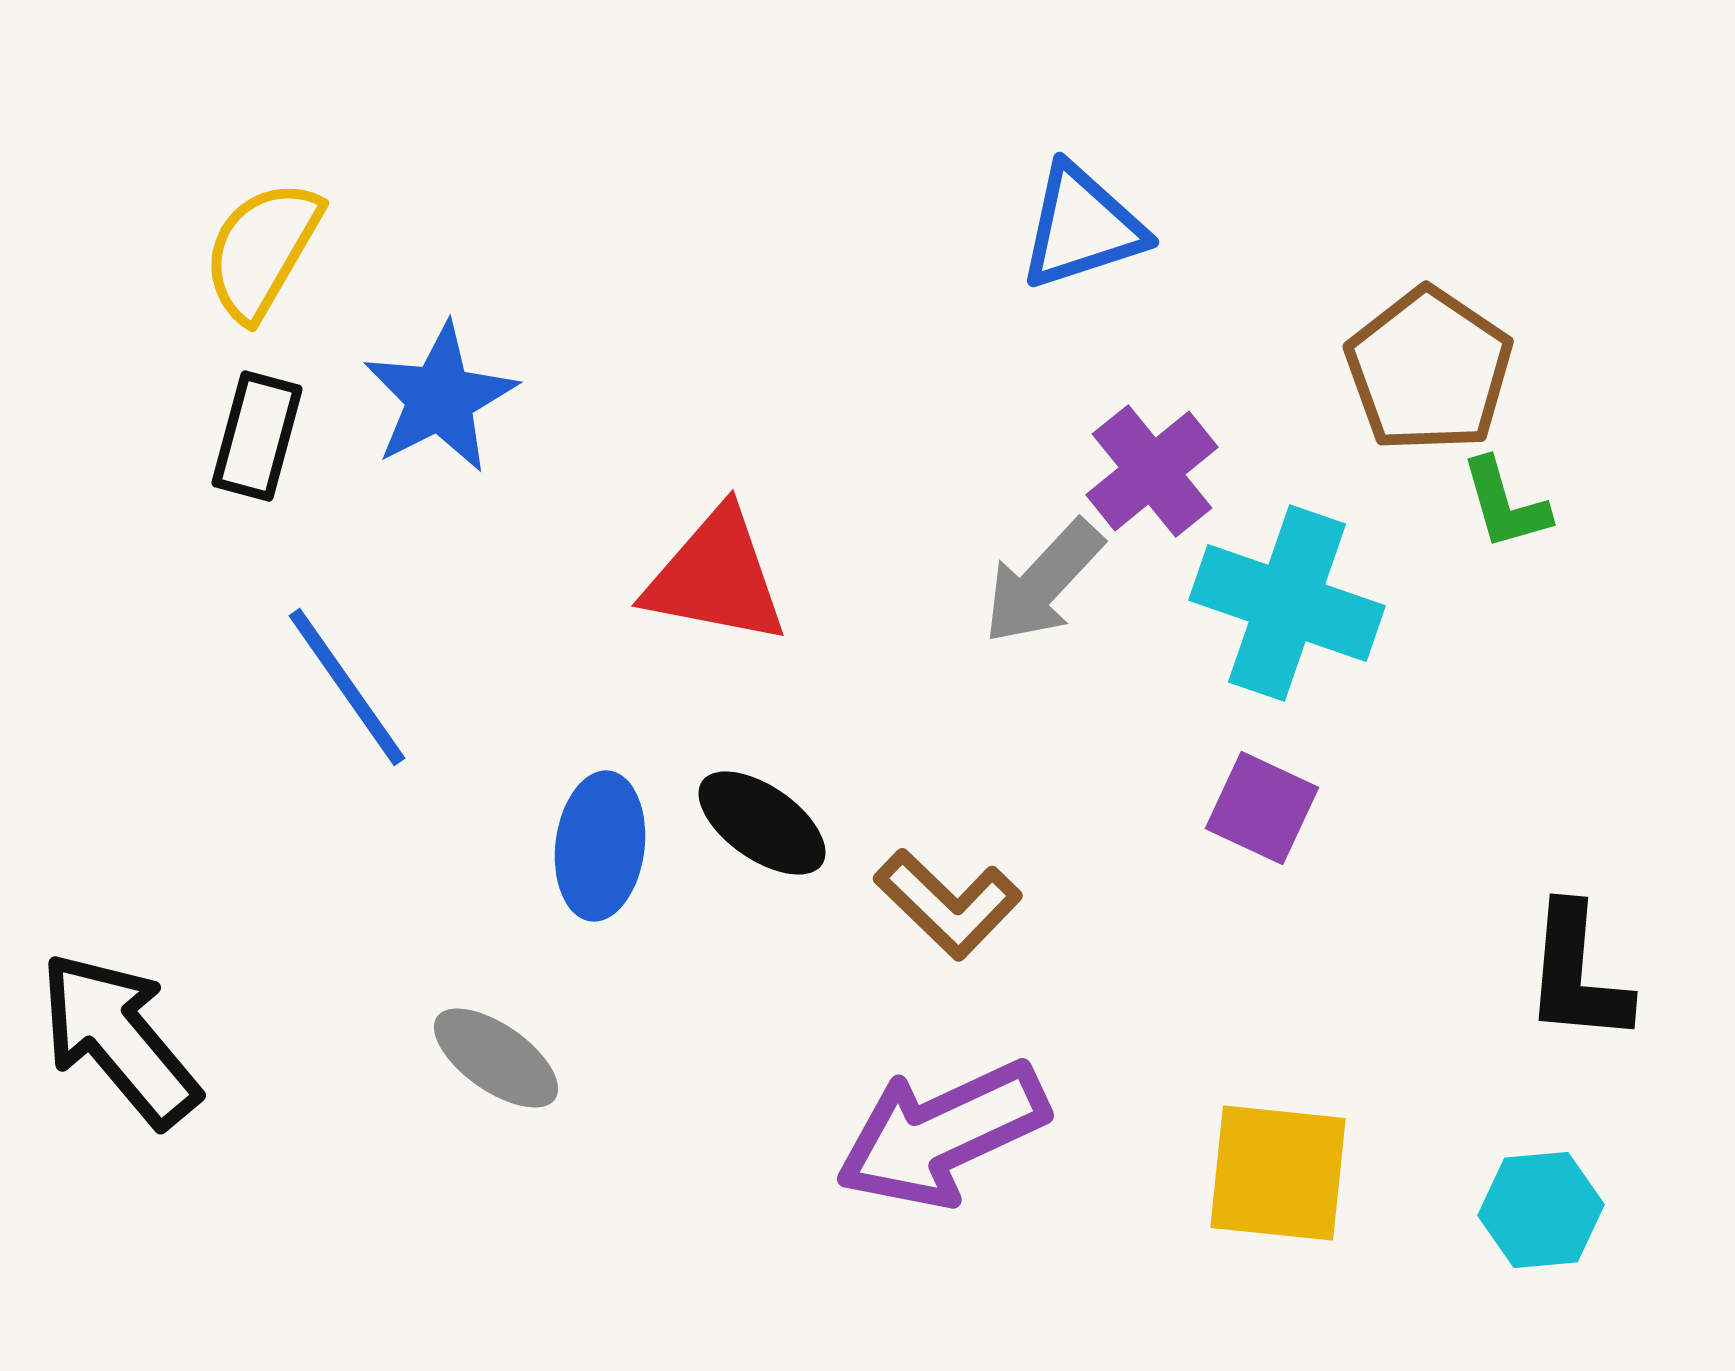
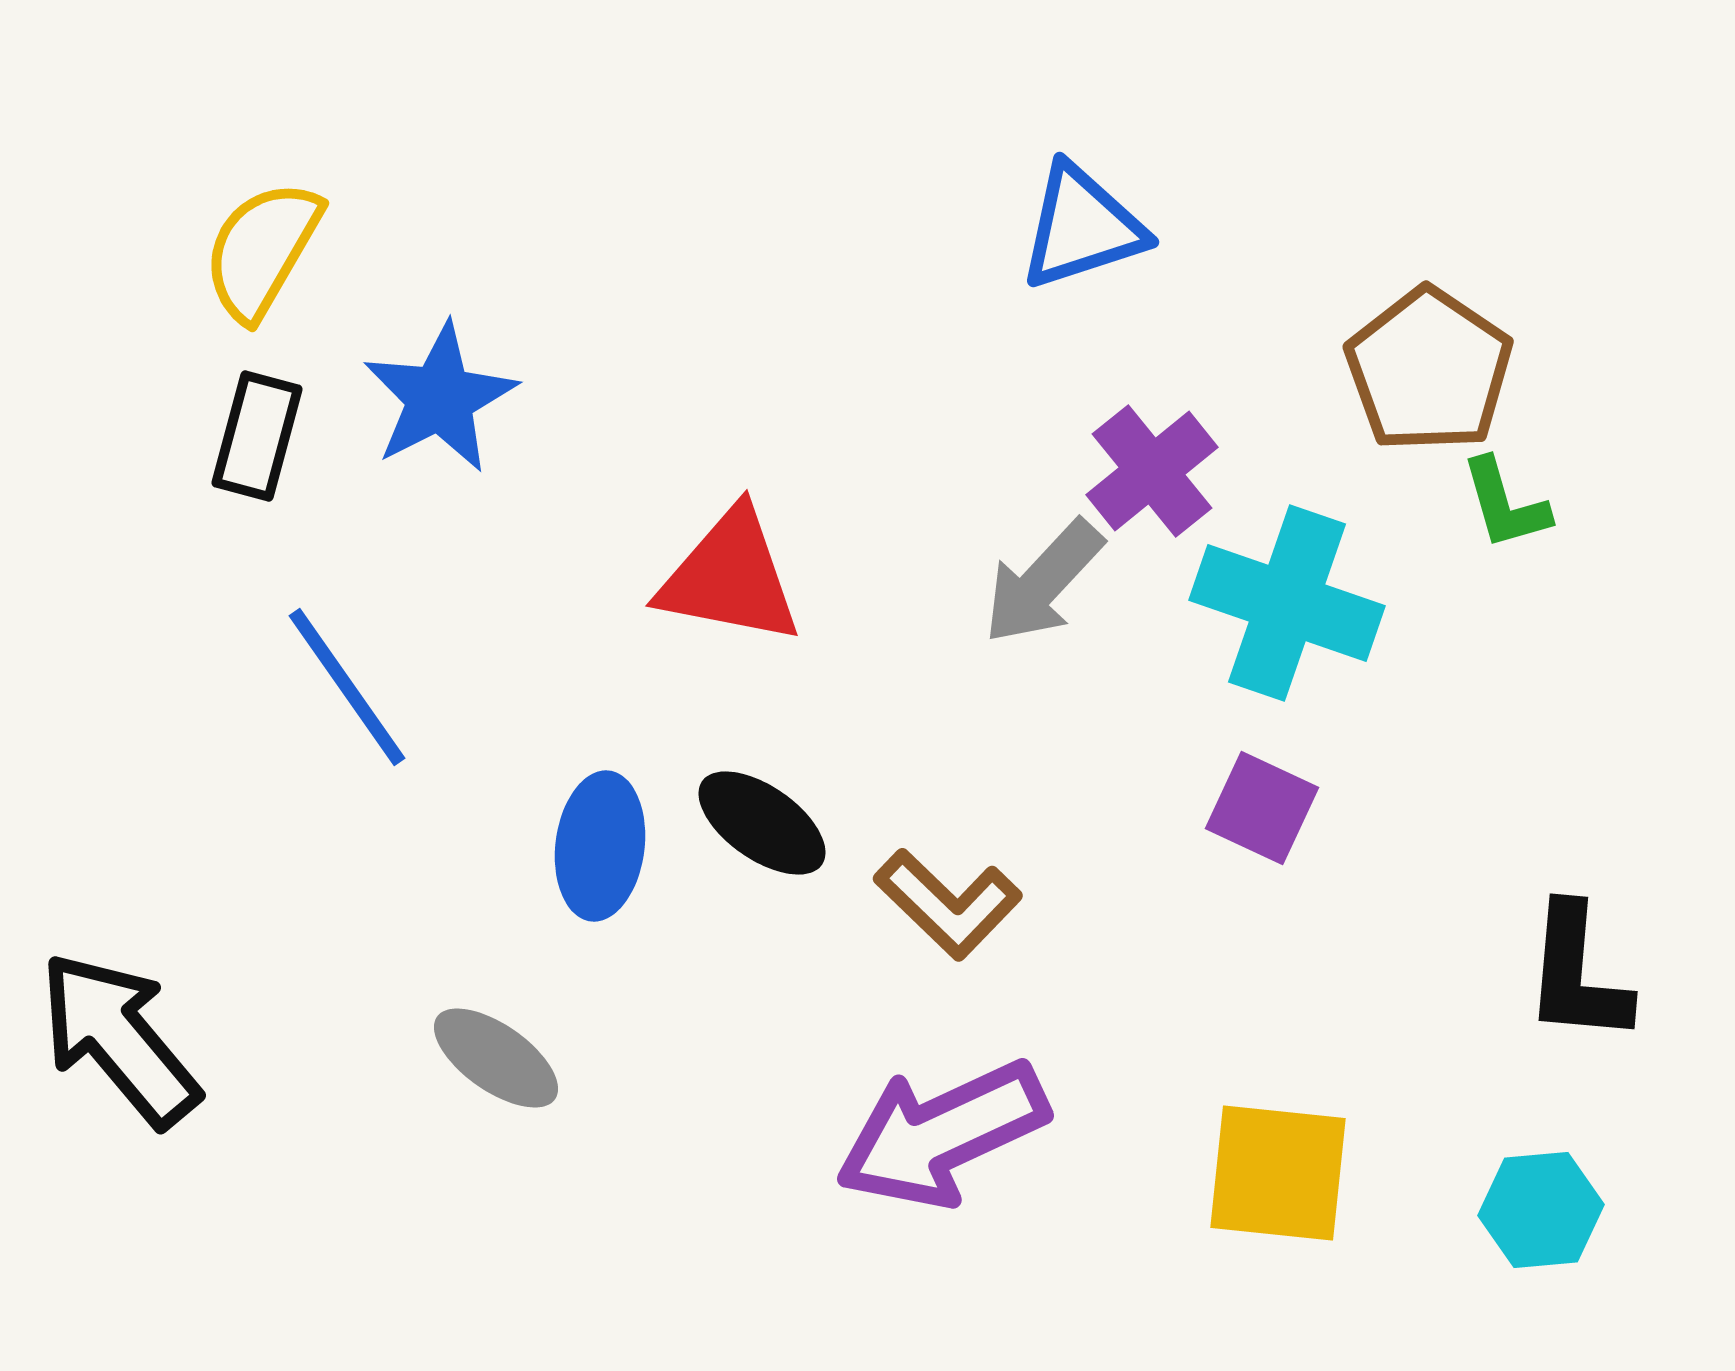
red triangle: moved 14 px right
